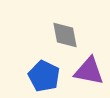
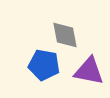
blue pentagon: moved 11 px up; rotated 16 degrees counterclockwise
